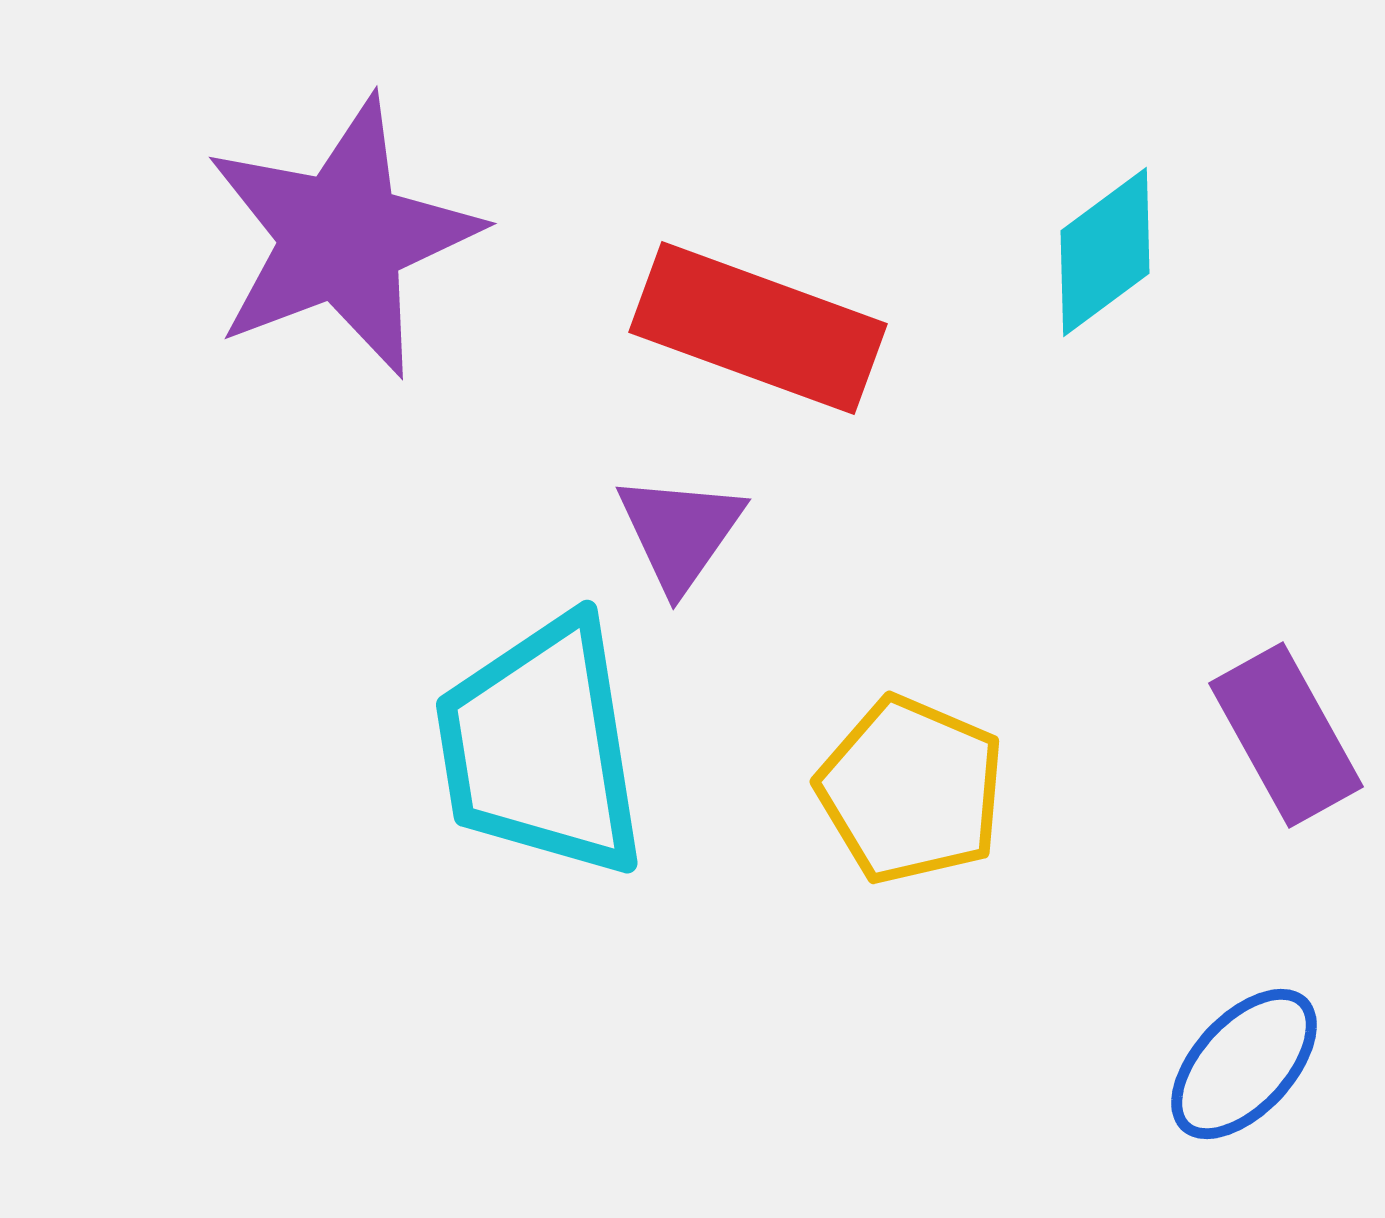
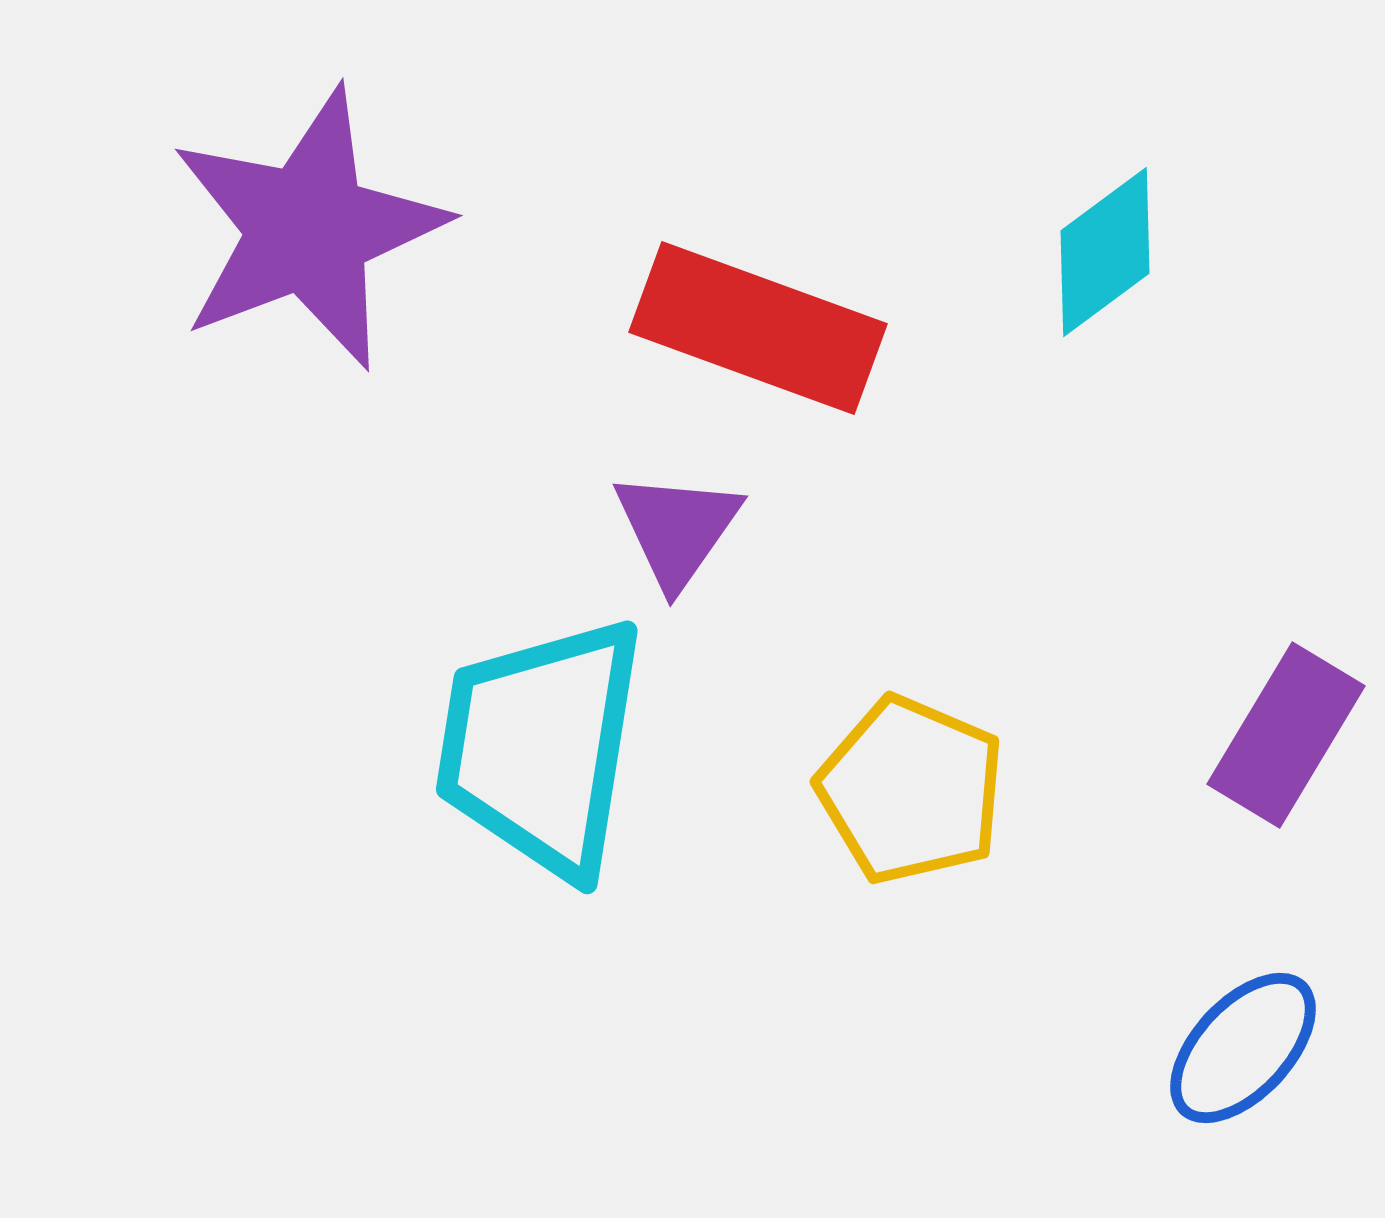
purple star: moved 34 px left, 8 px up
purple triangle: moved 3 px left, 3 px up
purple rectangle: rotated 60 degrees clockwise
cyan trapezoid: rotated 18 degrees clockwise
blue ellipse: moved 1 px left, 16 px up
